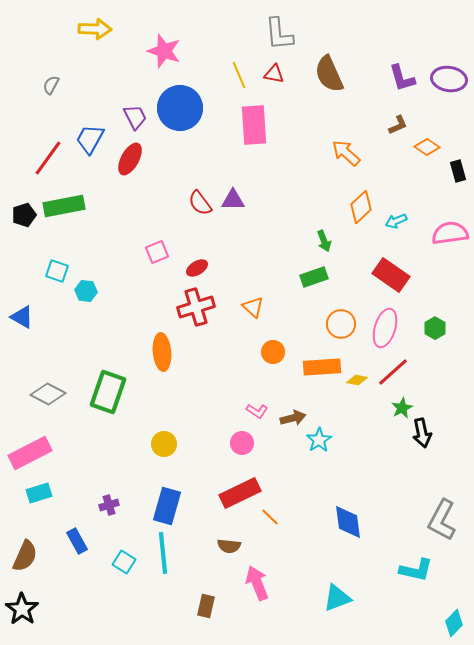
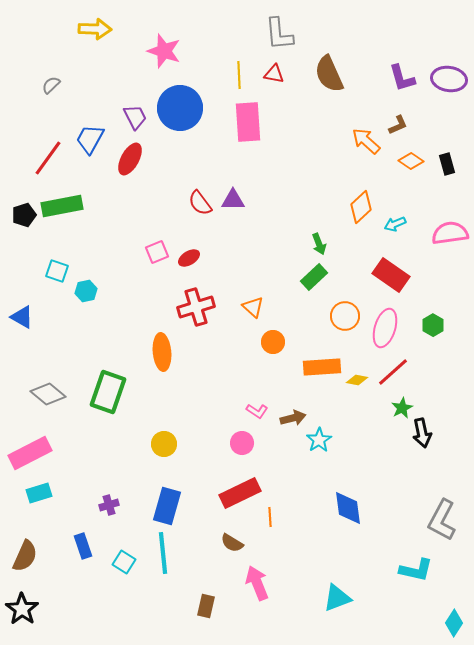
yellow line at (239, 75): rotated 20 degrees clockwise
gray semicircle at (51, 85): rotated 18 degrees clockwise
pink rectangle at (254, 125): moved 6 px left, 3 px up
orange diamond at (427, 147): moved 16 px left, 14 px down
orange arrow at (346, 153): moved 20 px right, 12 px up
black rectangle at (458, 171): moved 11 px left, 7 px up
green rectangle at (64, 206): moved 2 px left
cyan arrow at (396, 221): moved 1 px left, 3 px down
green arrow at (324, 241): moved 5 px left, 3 px down
red ellipse at (197, 268): moved 8 px left, 10 px up
green rectangle at (314, 277): rotated 24 degrees counterclockwise
cyan hexagon at (86, 291): rotated 20 degrees counterclockwise
orange circle at (341, 324): moved 4 px right, 8 px up
green hexagon at (435, 328): moved 2 px left, 3 px up
orange circle at (273, 352): moved 10 px up
gray diamond at (48, 394): rotated 12 degrees clockwise
orange line at (270, 517): rotated 42 degrees clockwise
blue diamond at (348, 522): moved 14 px up
blue rectangle at (77, 541): moved 6 px right, 5 px down; rotated 10 degrees clockwise
brown semicircle at (229, 546): moved 3 px right, 3 px up; rotated 25 degrees clockwise
cyan diamond at (454, 623): rotated 12 degrees counterclockwise
